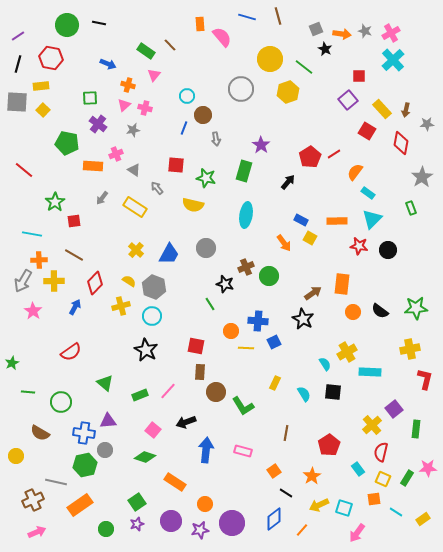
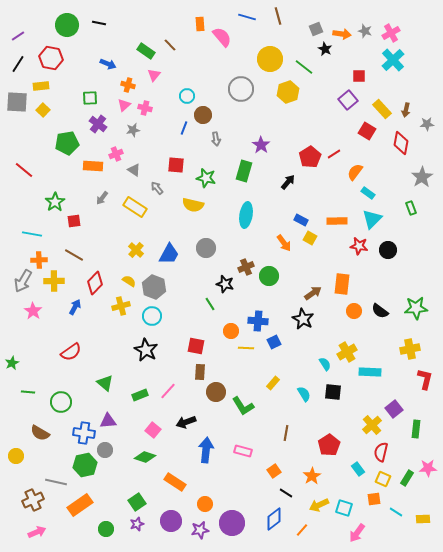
black line at (18, 64): rotated 18 degrees clockwise
green pentagon at (67, 143): rotated 20 degrees counterclockwise
orange circle at (353, 312): moved 1 px right, 1 px up
yellow rectangle at (275, 383): moved 2 px left; rotated 16 degrees clockwise
yellow rectangle at (423, 519): rotated 32 degrees clockwise
